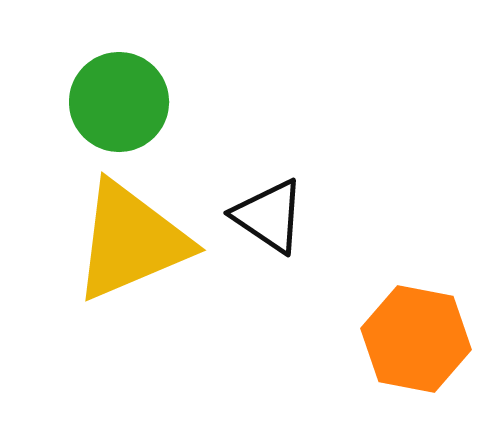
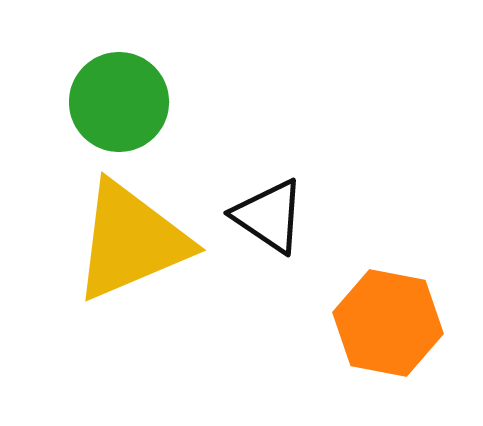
orange hexagon: moved 28 px left, 16 px up
